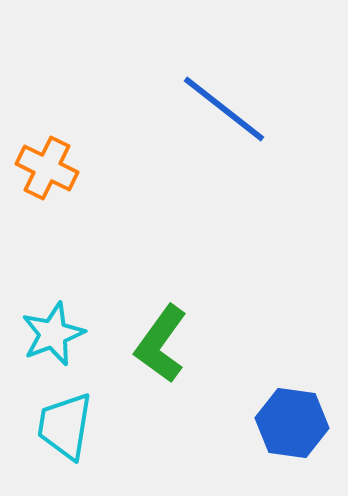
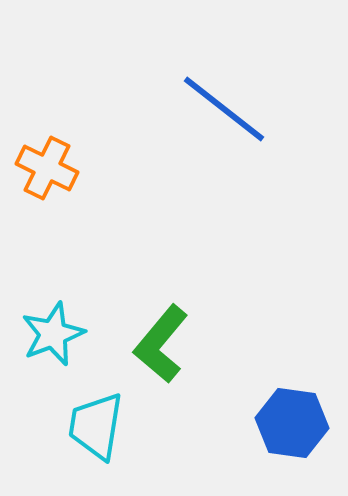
green L-shape: rotated 4 degrees clockwise
cyan trapezoid: moved 31 px right
